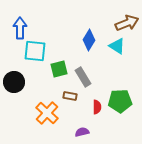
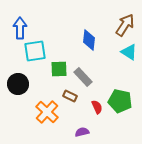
brown arrow: moved 2 px left, 2 px down; rotated 35 degrees counterclockwise
blue diamond: rotated 25 degrees counterclockwise
cyan triangle: moved 12 px right, 6 px down
cyan square: rotated 15 degrees counterclockwise
green square: rotated 12 degrees clockwise
gray rectangle: rotated 12 degrees counterclockwise
black circle: moved 4 px right, 2 px down
brown rectangle: rotated 16 degrees clockwise
green pentagon: rotated 15 degrees clockwise
red semicircle: rotated 24 degrees counterclockwise
orange cross: moved 1 px up
